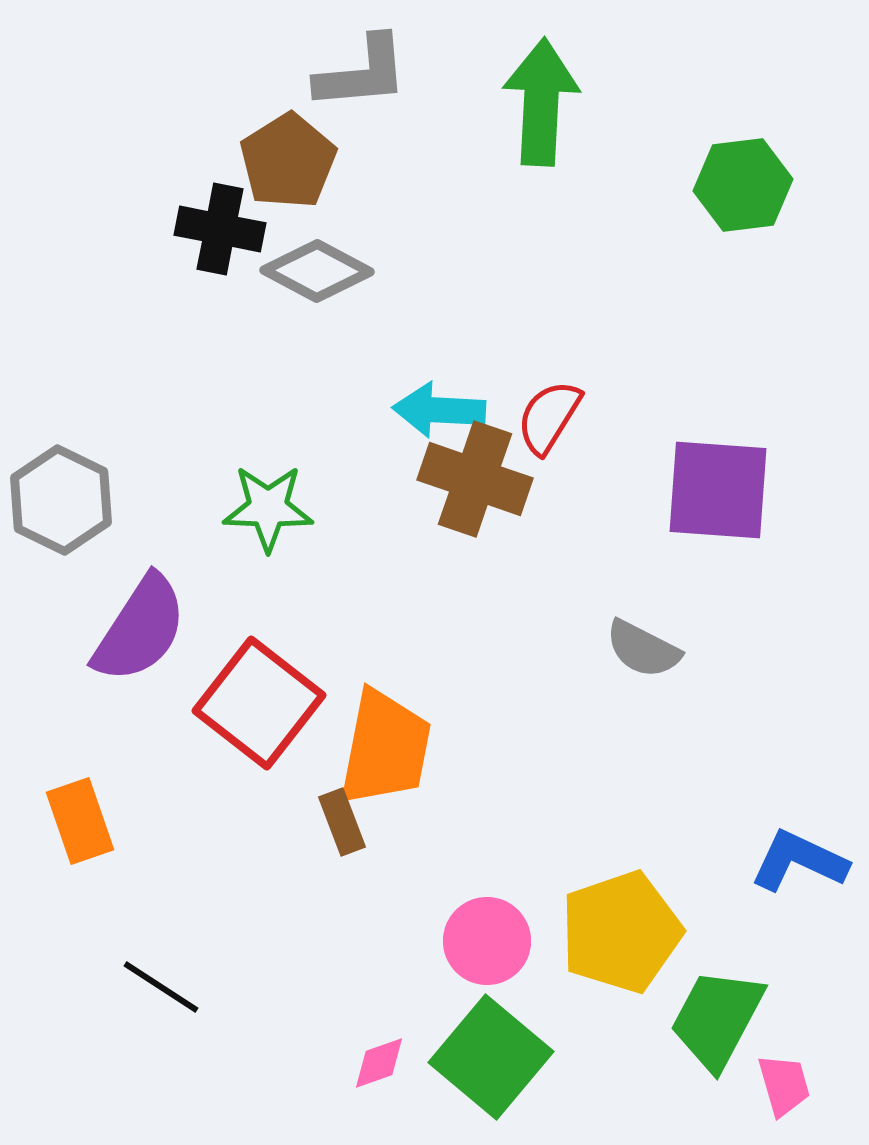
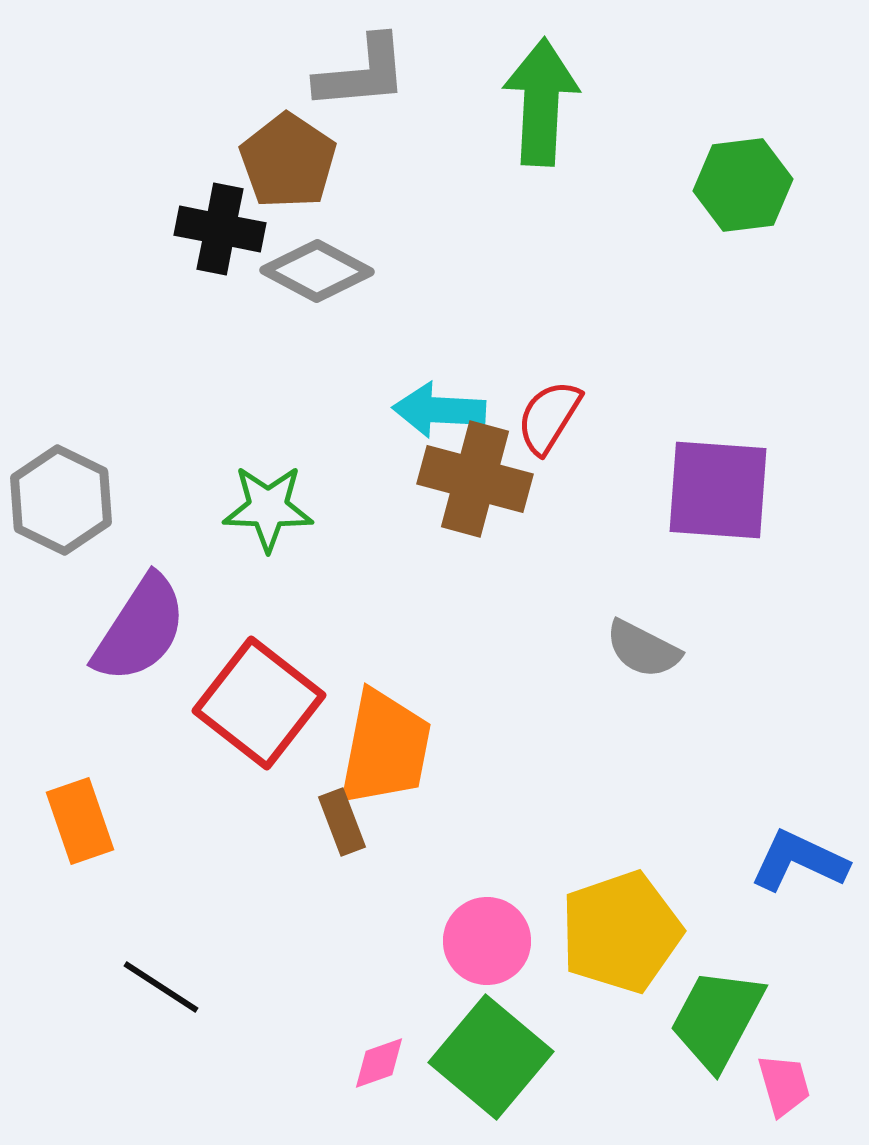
brown pentagon: rotated 6 degrees counterclockwise
brown cross: rotated 4 degrees counterclockwise
